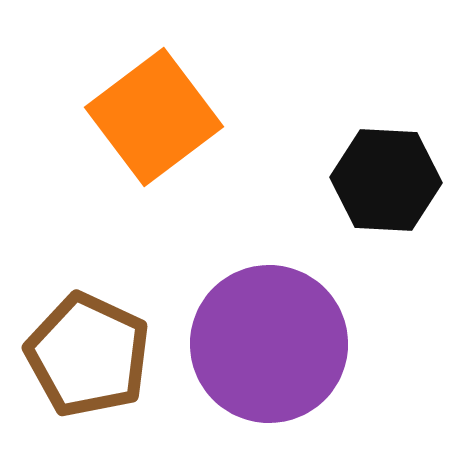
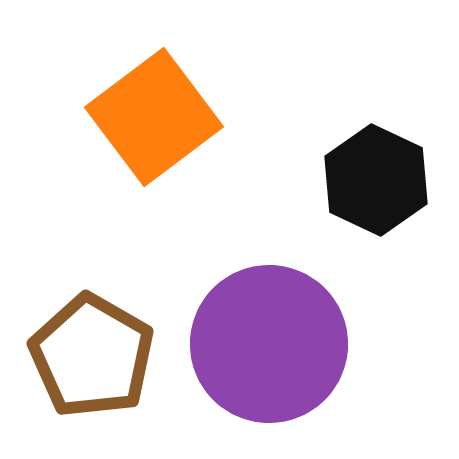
black hexagon: moved 10 px left; rotated 22 degrees clockwise
brown pentagon: moved 4 px right, 1 px down; rotated 5 degrees clockwise
